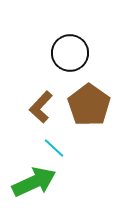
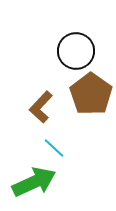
black circle: moved 6 px right, 2 px up
brown pentagon: moved 2 px right, 11 px up
